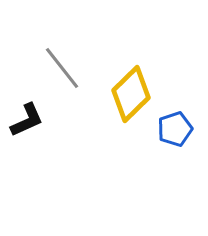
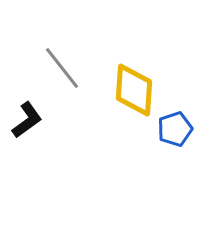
yellow diamond: moved 3 px right, 4 px up; rotated 42 degrees counterclockwise
black L-shape: rotated 12 degrees counterclockwise
